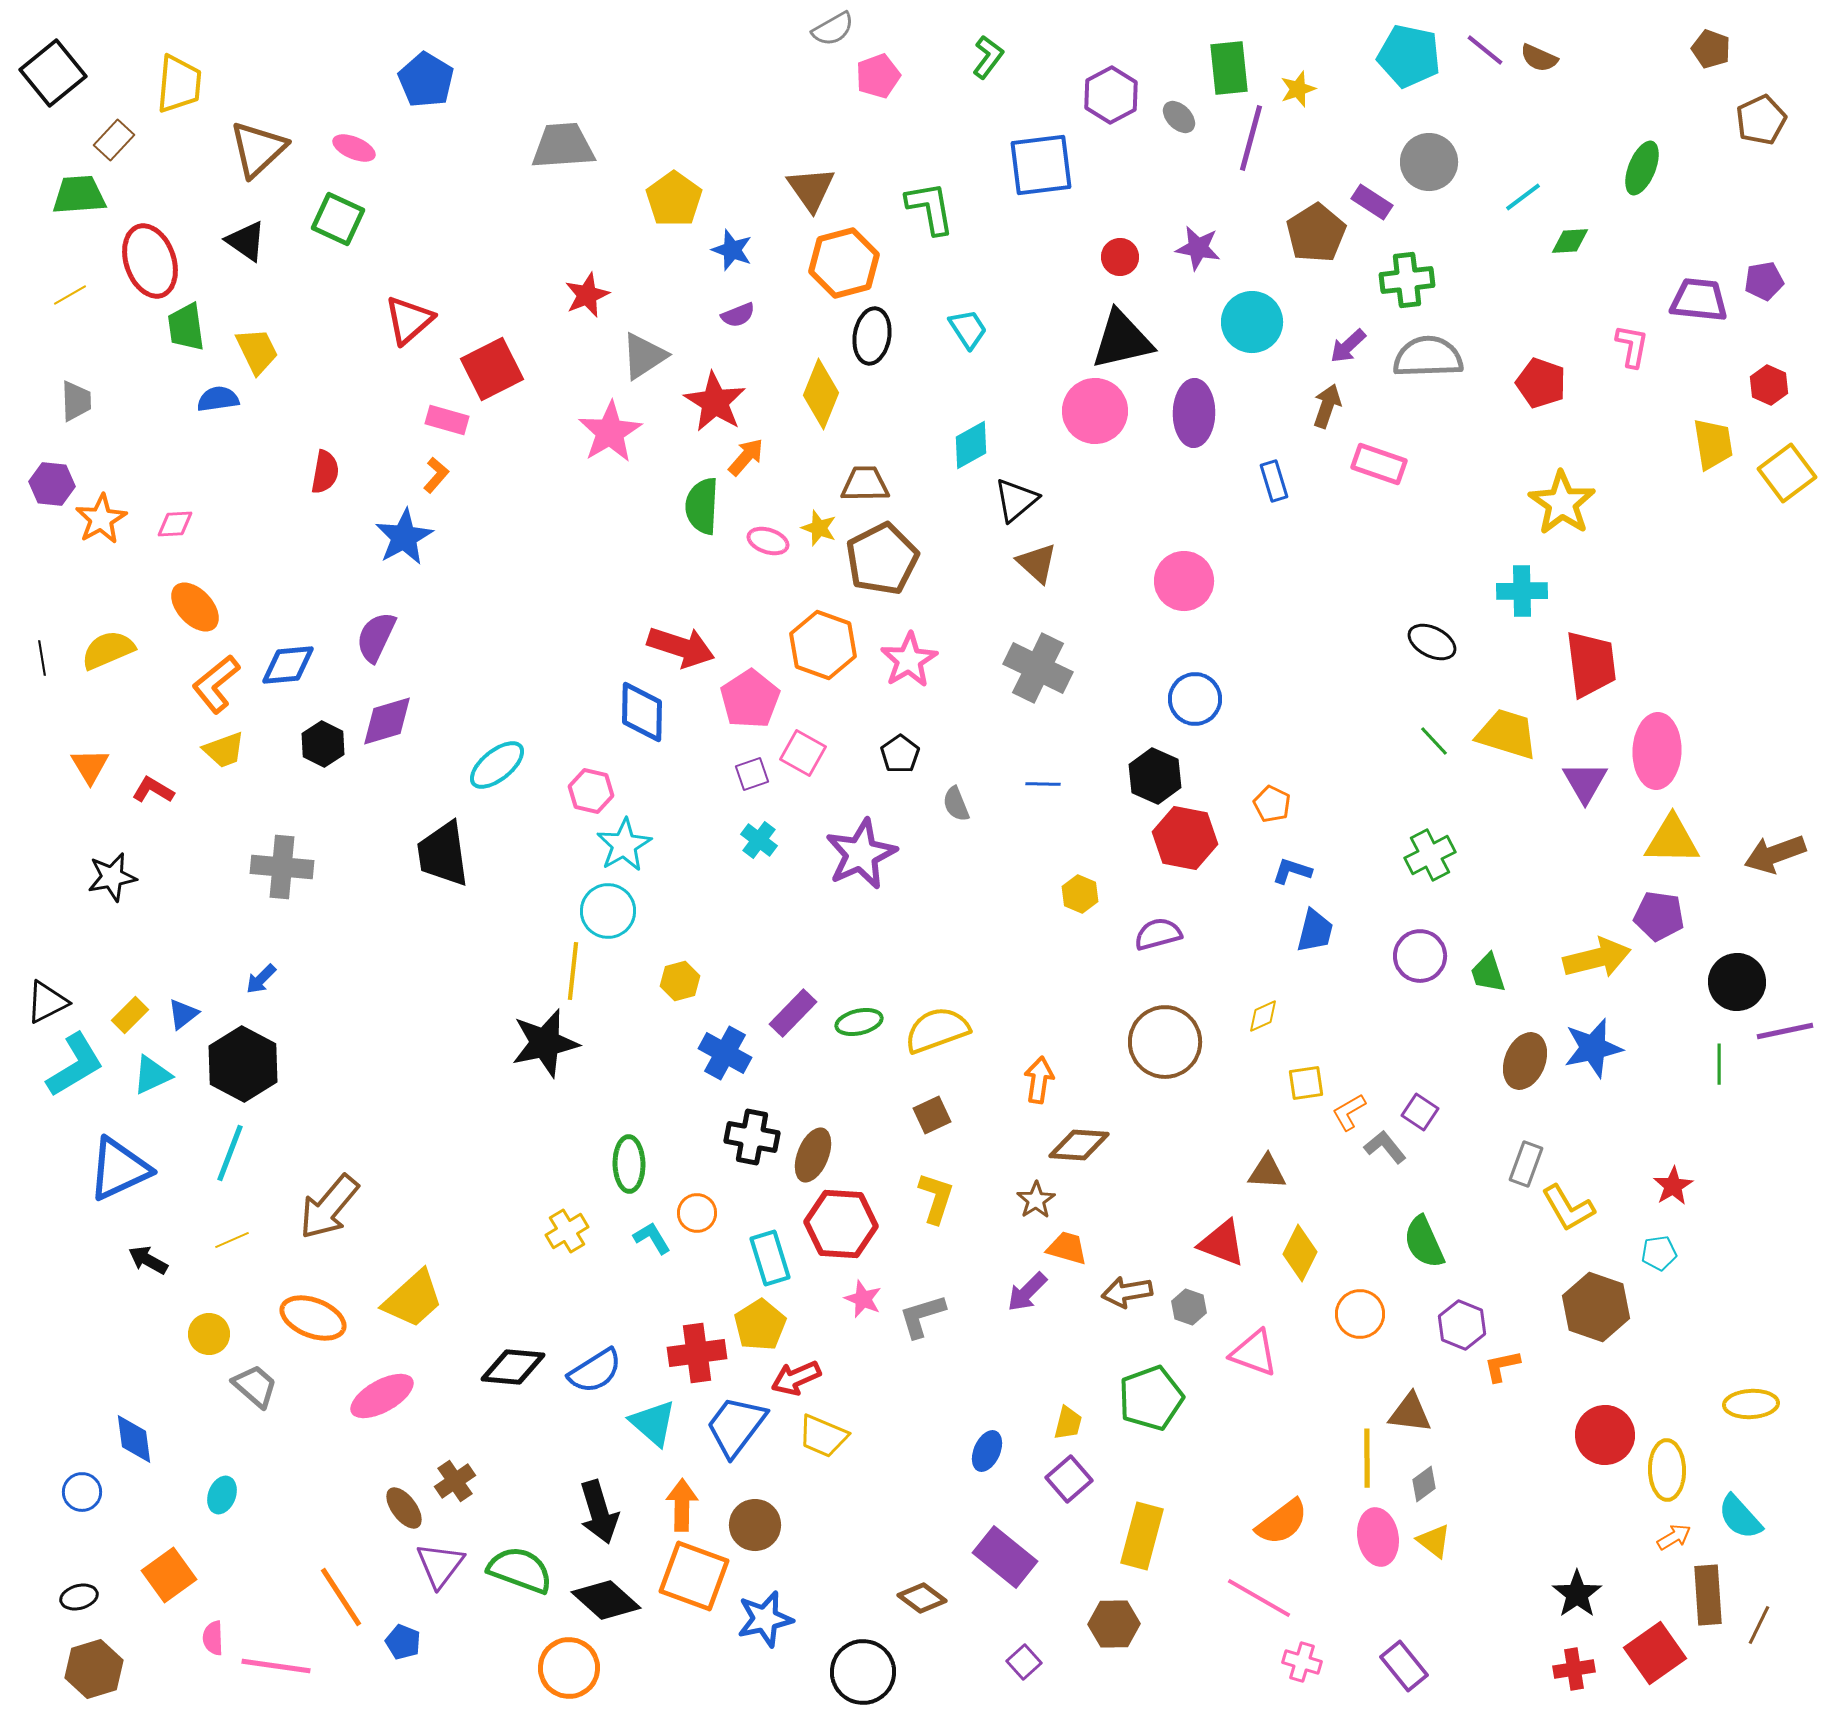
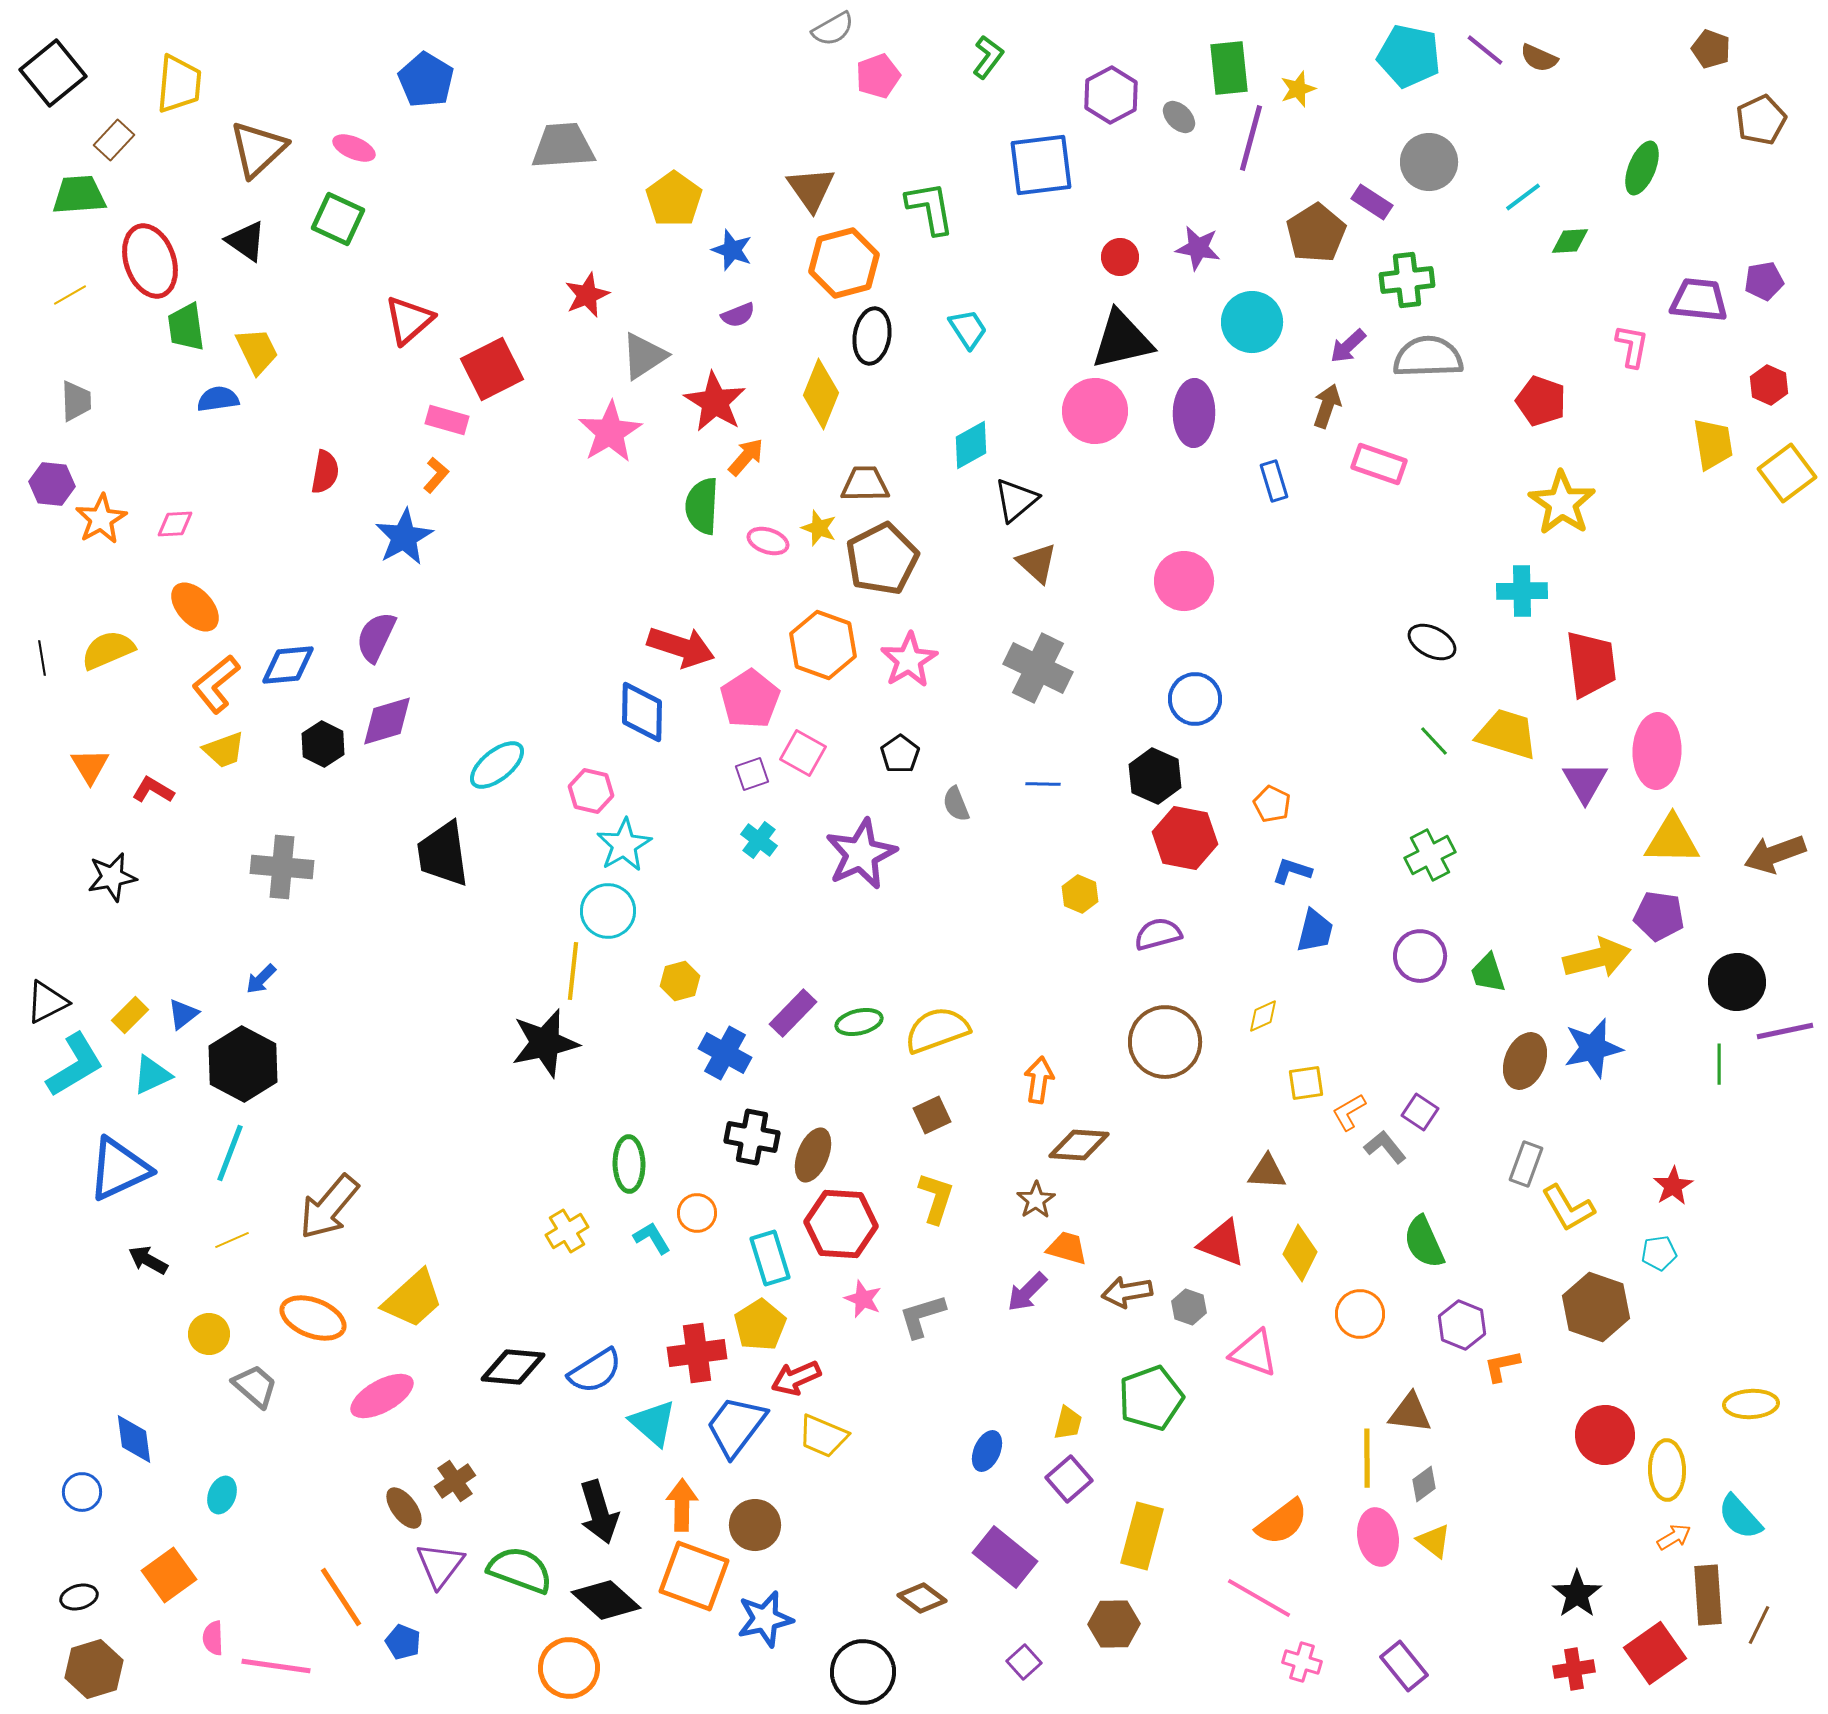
red pentagon at (1541, 383): moved 18 px down
